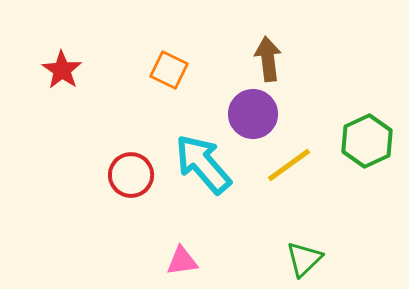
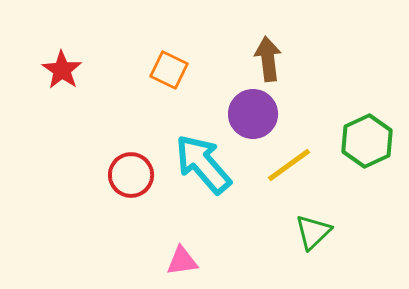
green triangle: moved 9 px right, 27 px up
